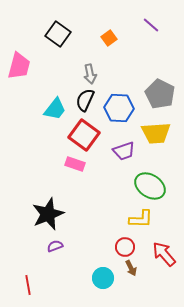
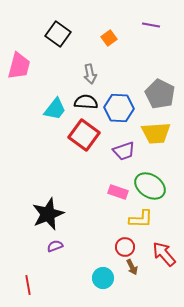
purple line: rotated 30 degrees counterclockwise
black semicircle: moved 1 px right, 2 px down; rotated 70 degrees clockwise
pink rectangle: moved 43 px right, 28 px down
brown arrow: moved 1 px right, 1 px up
